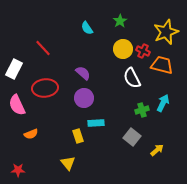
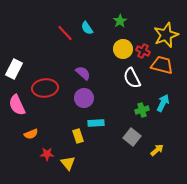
yellow star: moved 3 px down
red line: moved 22 px right, 15 px up
red star: moved 29 px right, 16 px up
